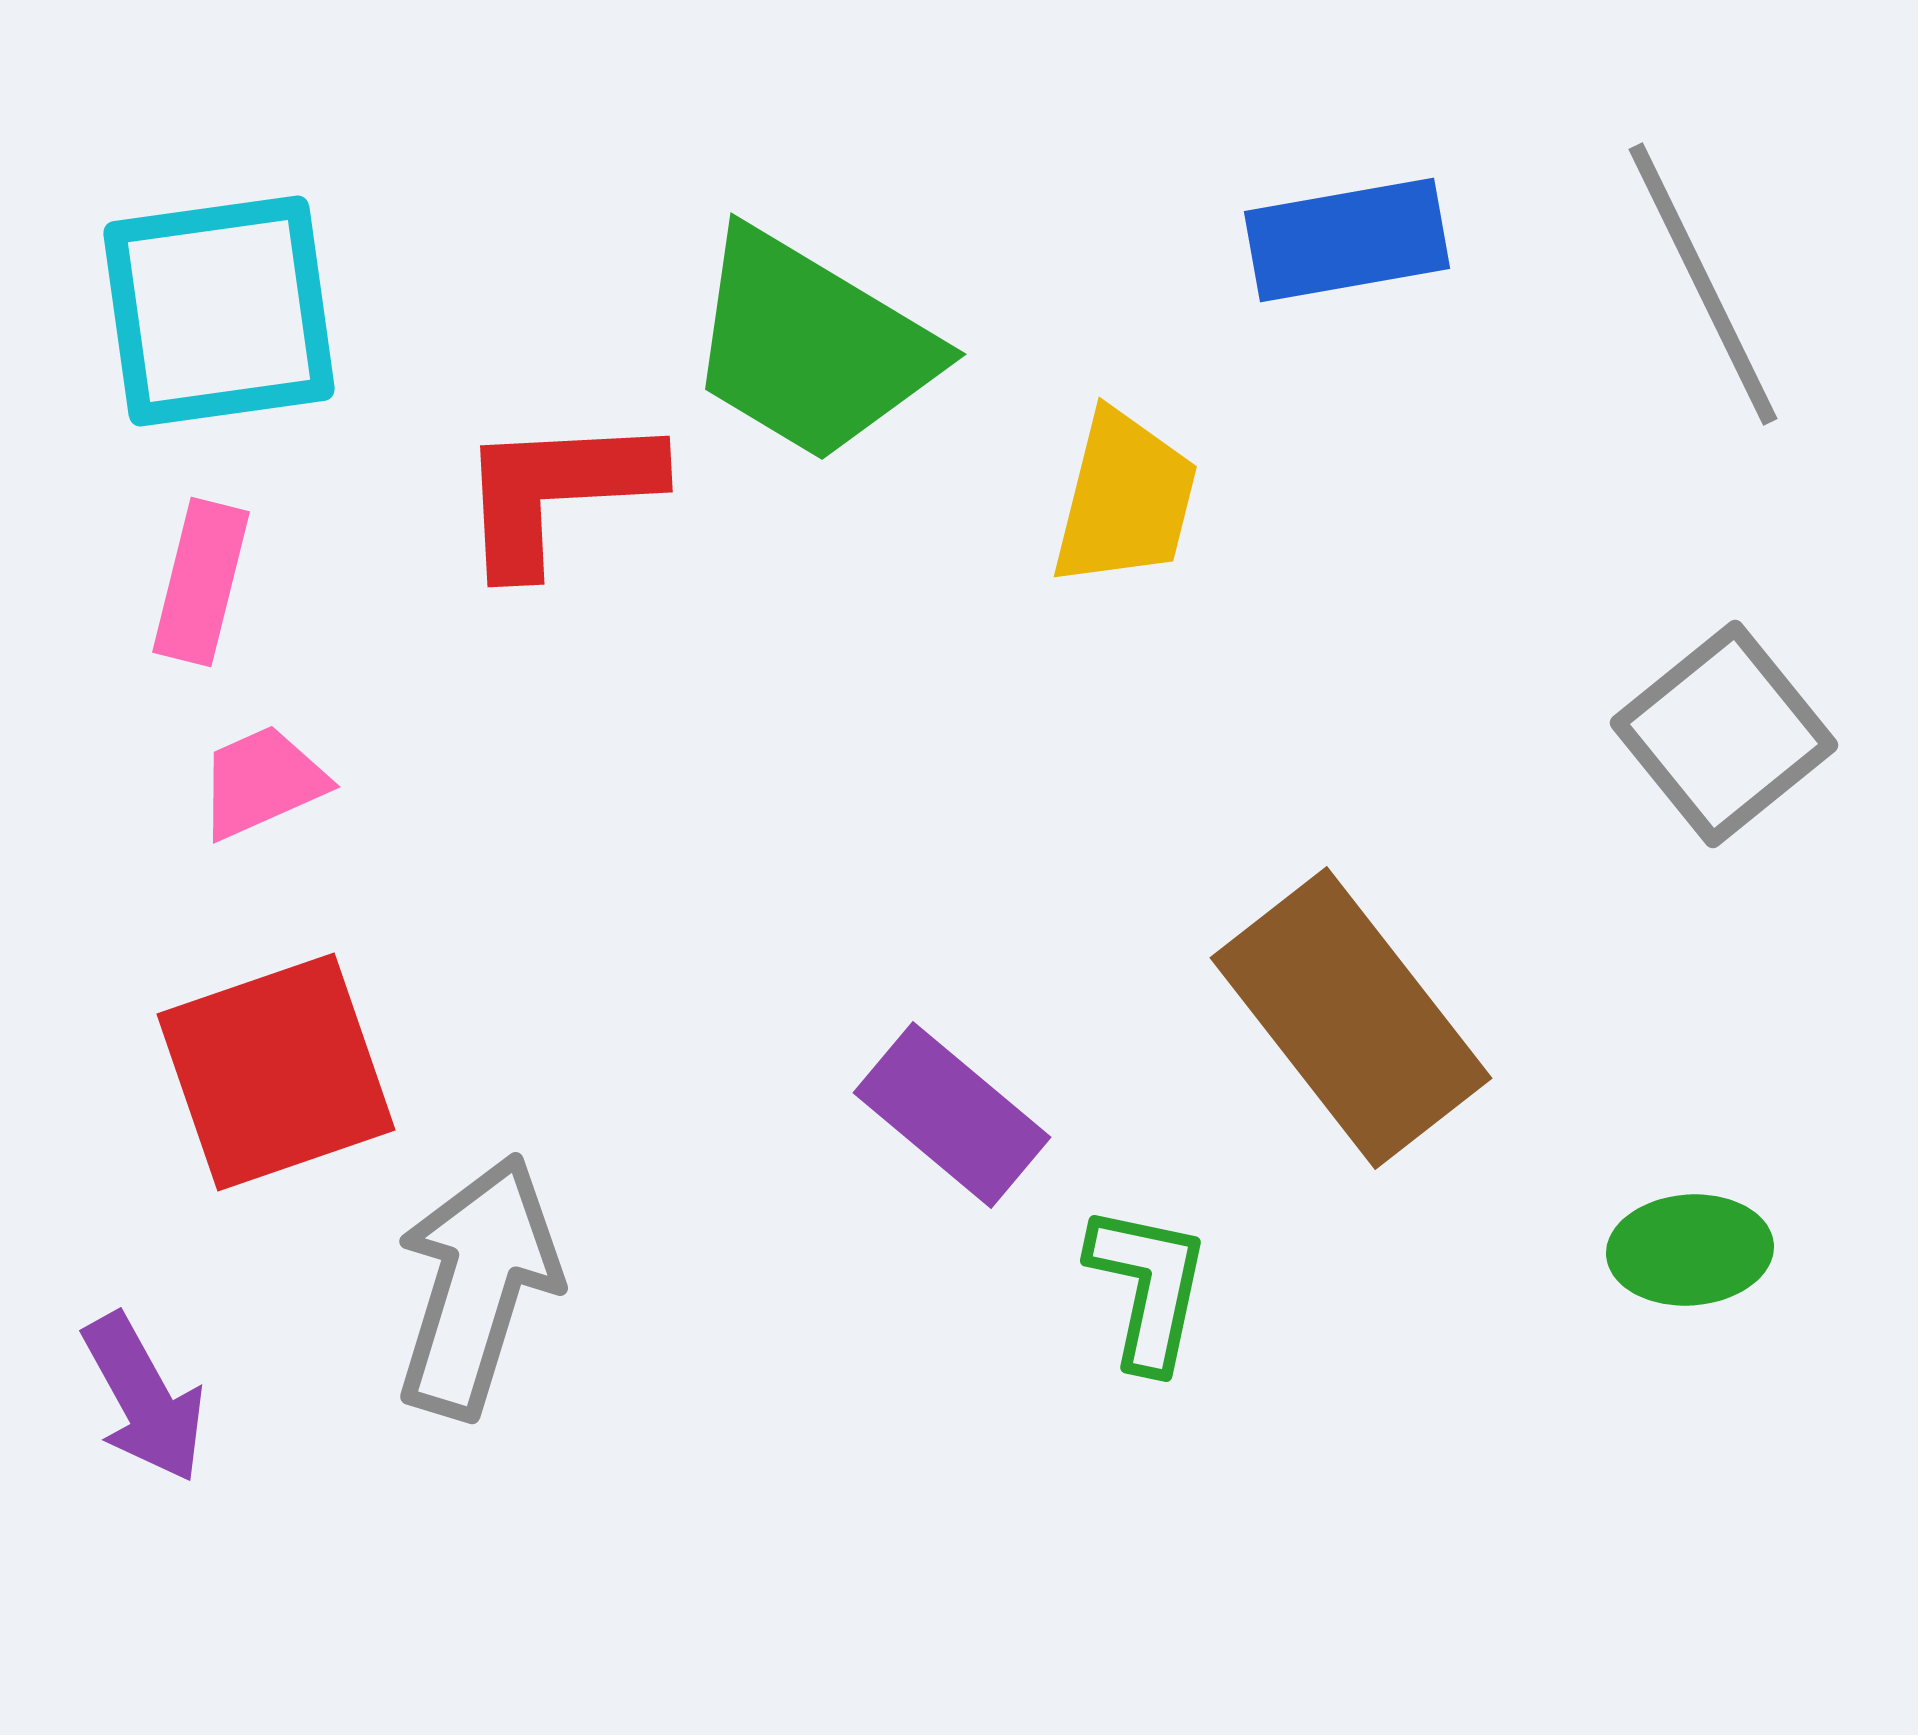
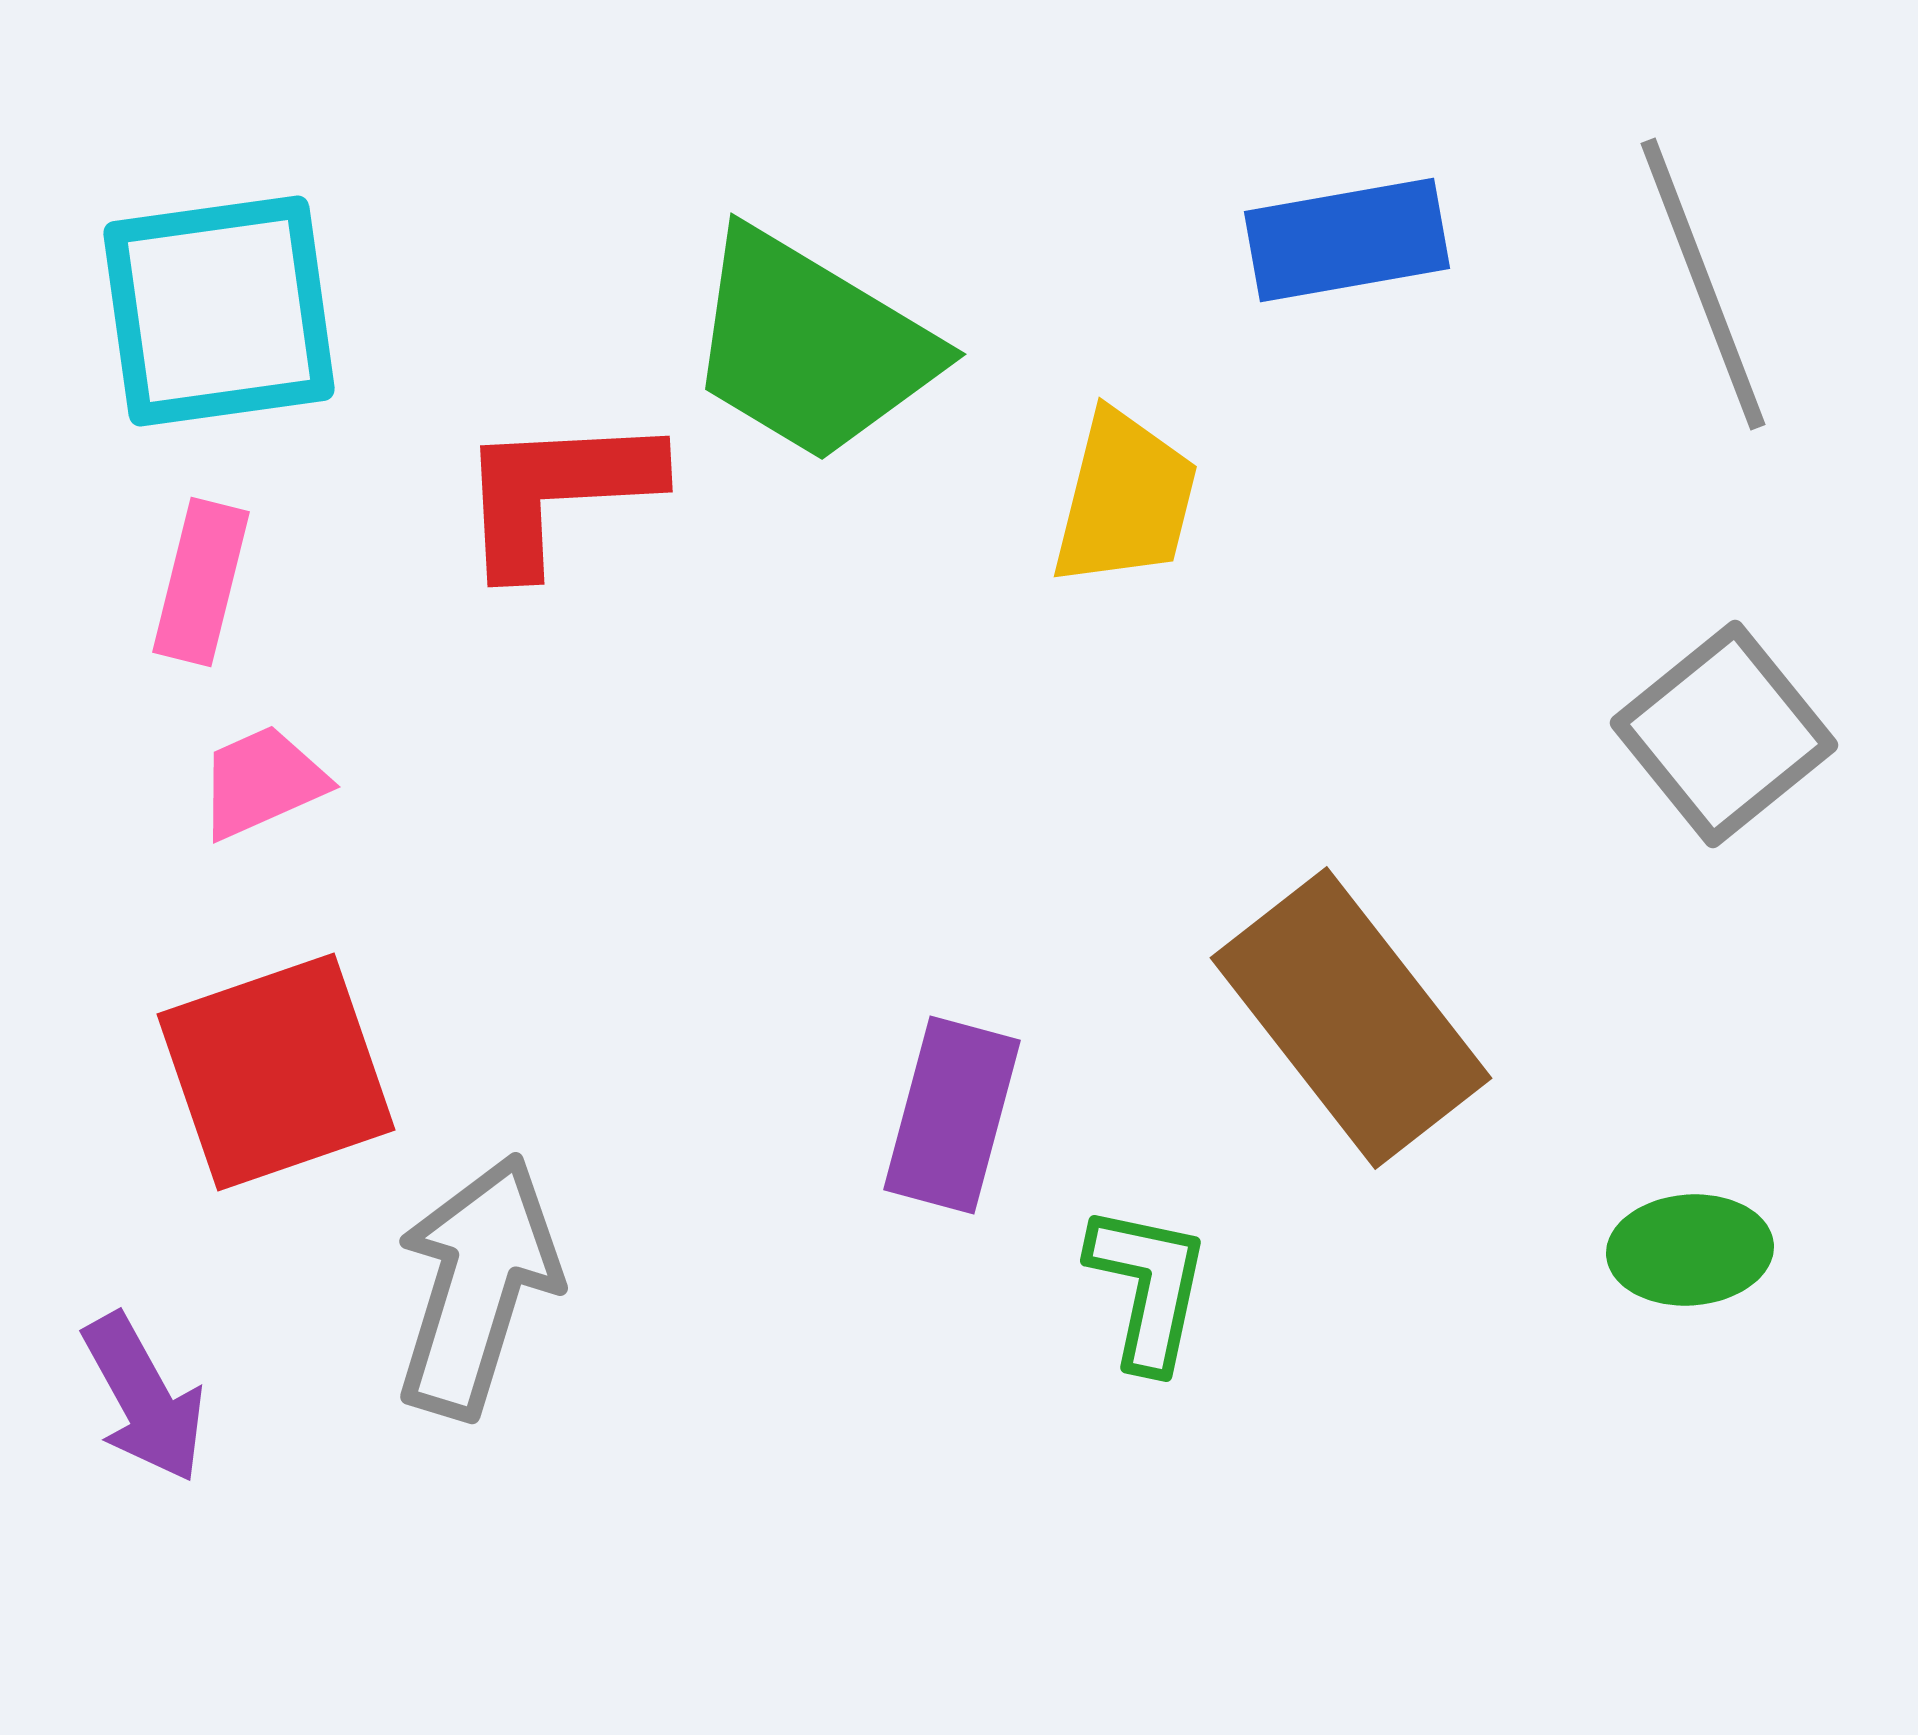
gray line: rotated 5 degrees clockwise
purple rectangle: rotated 65 degrees clockwise
